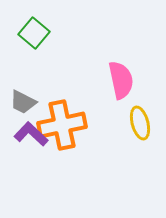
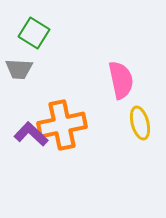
green square: rotated 8 degrees counterclockwise
gray trapezoid: moved 4 px left, 33 px up; rotated 24 degrees counterclockwise
